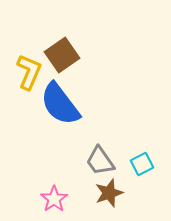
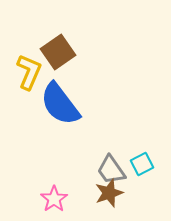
brown square: moved 4 px left, 3 px up
gray trapezoid: moved 11 px right, 9 px down
